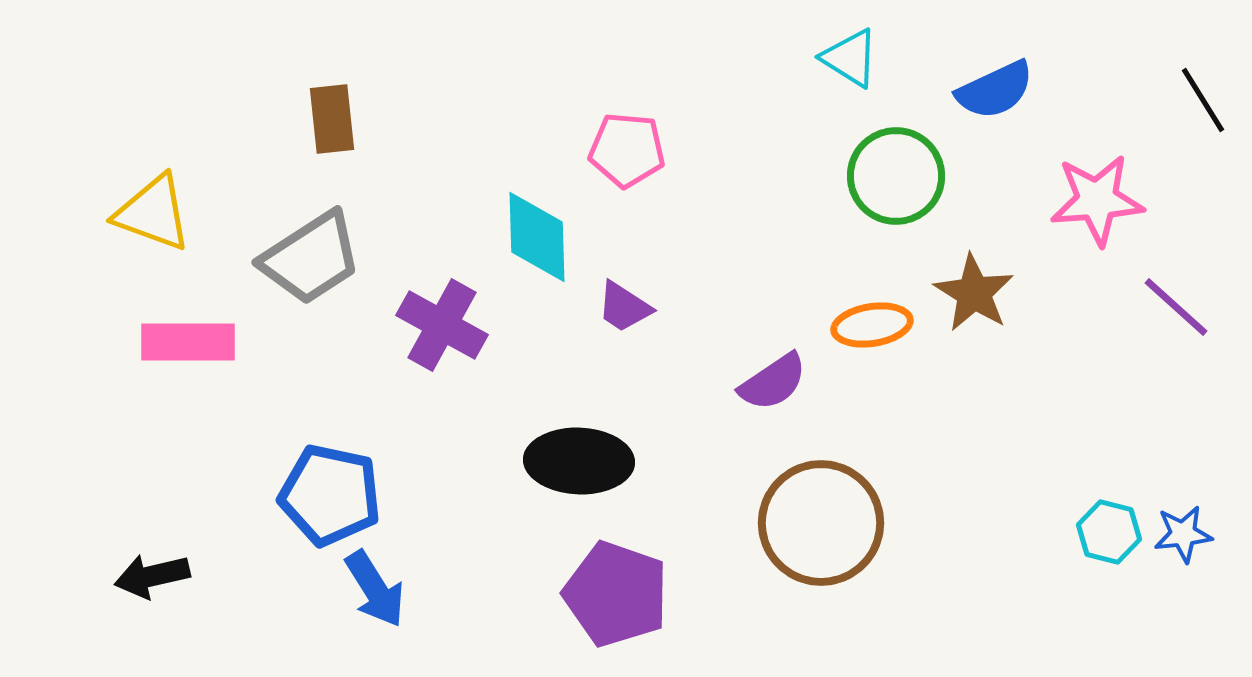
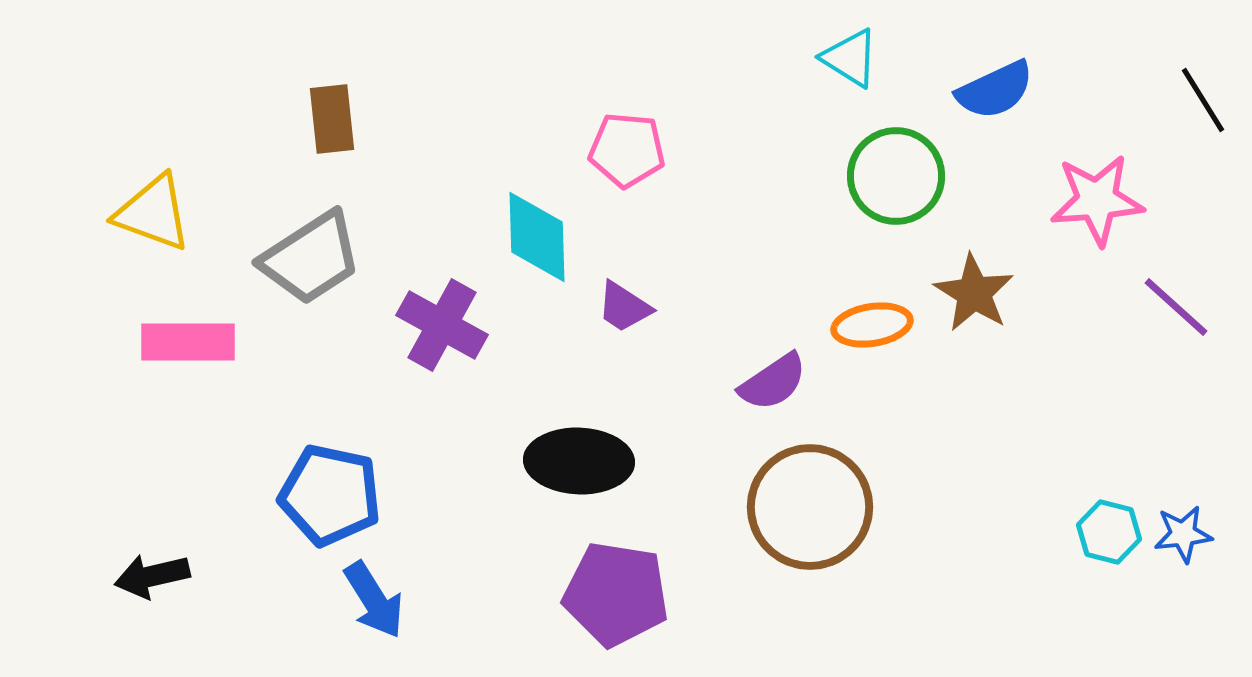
brown circle: moved 11 px left, 16 px up
blue arrow: moved 1 px left, 11 px down
purple pentagon: rotated 10 degrees counterclockwise
